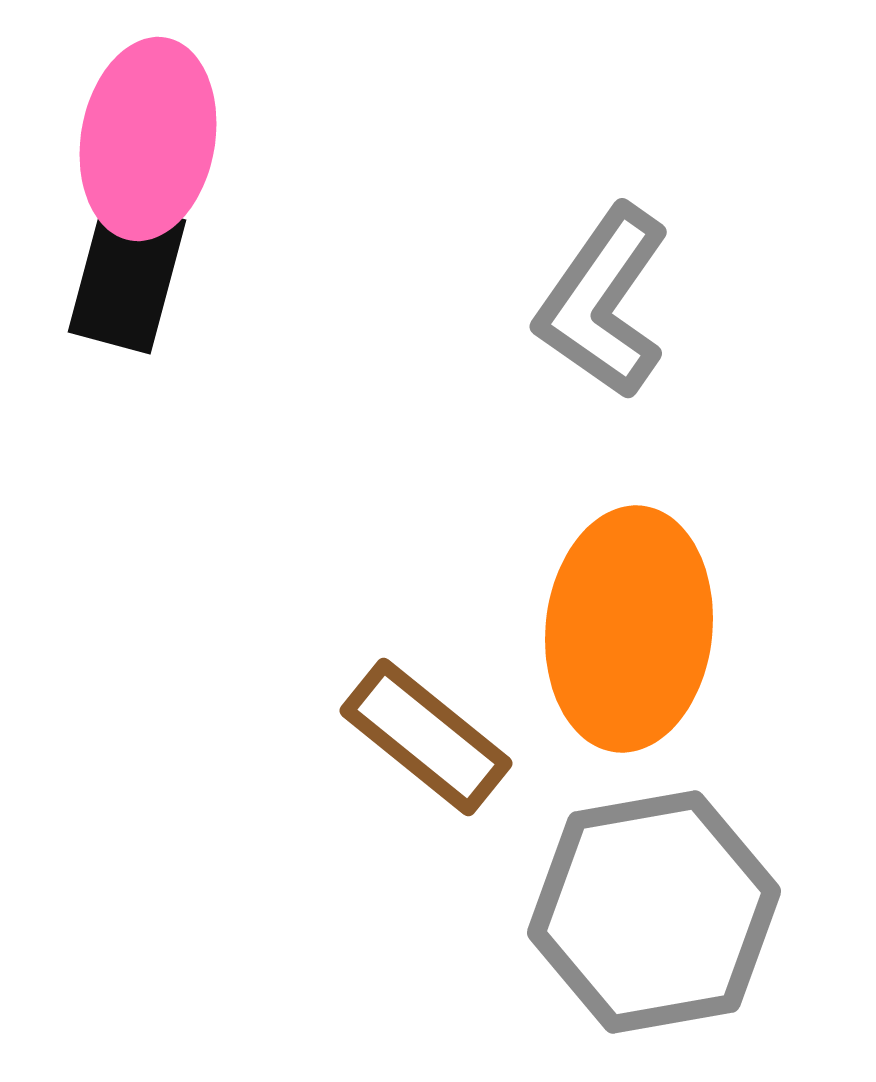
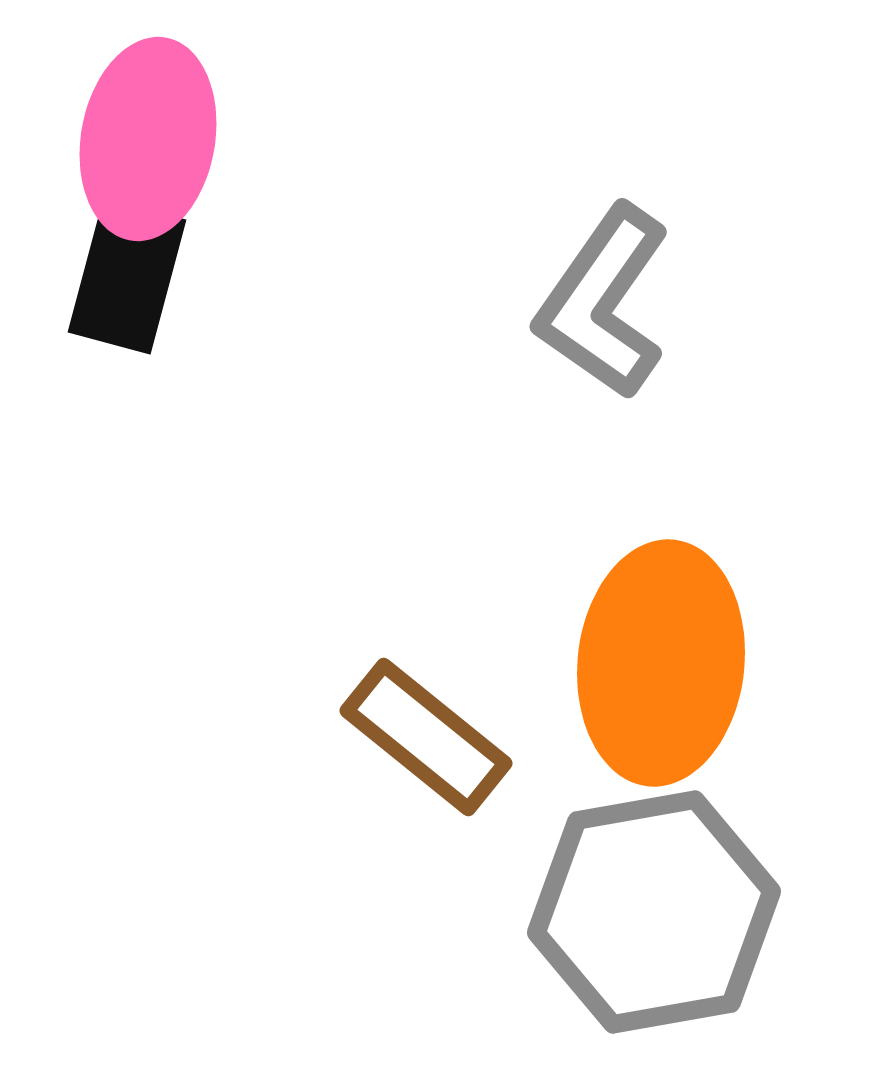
orange ellipse: moved 32 px right, 34 px down
